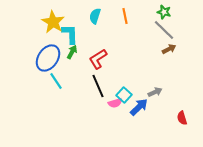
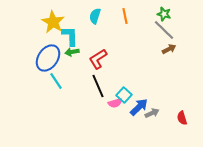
green star: moved 2 px down
cyan L-shape: moved 2 px down
green arrow: rotated 128 degrees counterclockwise
gray arrow: moved 3 px left, 21 px down
